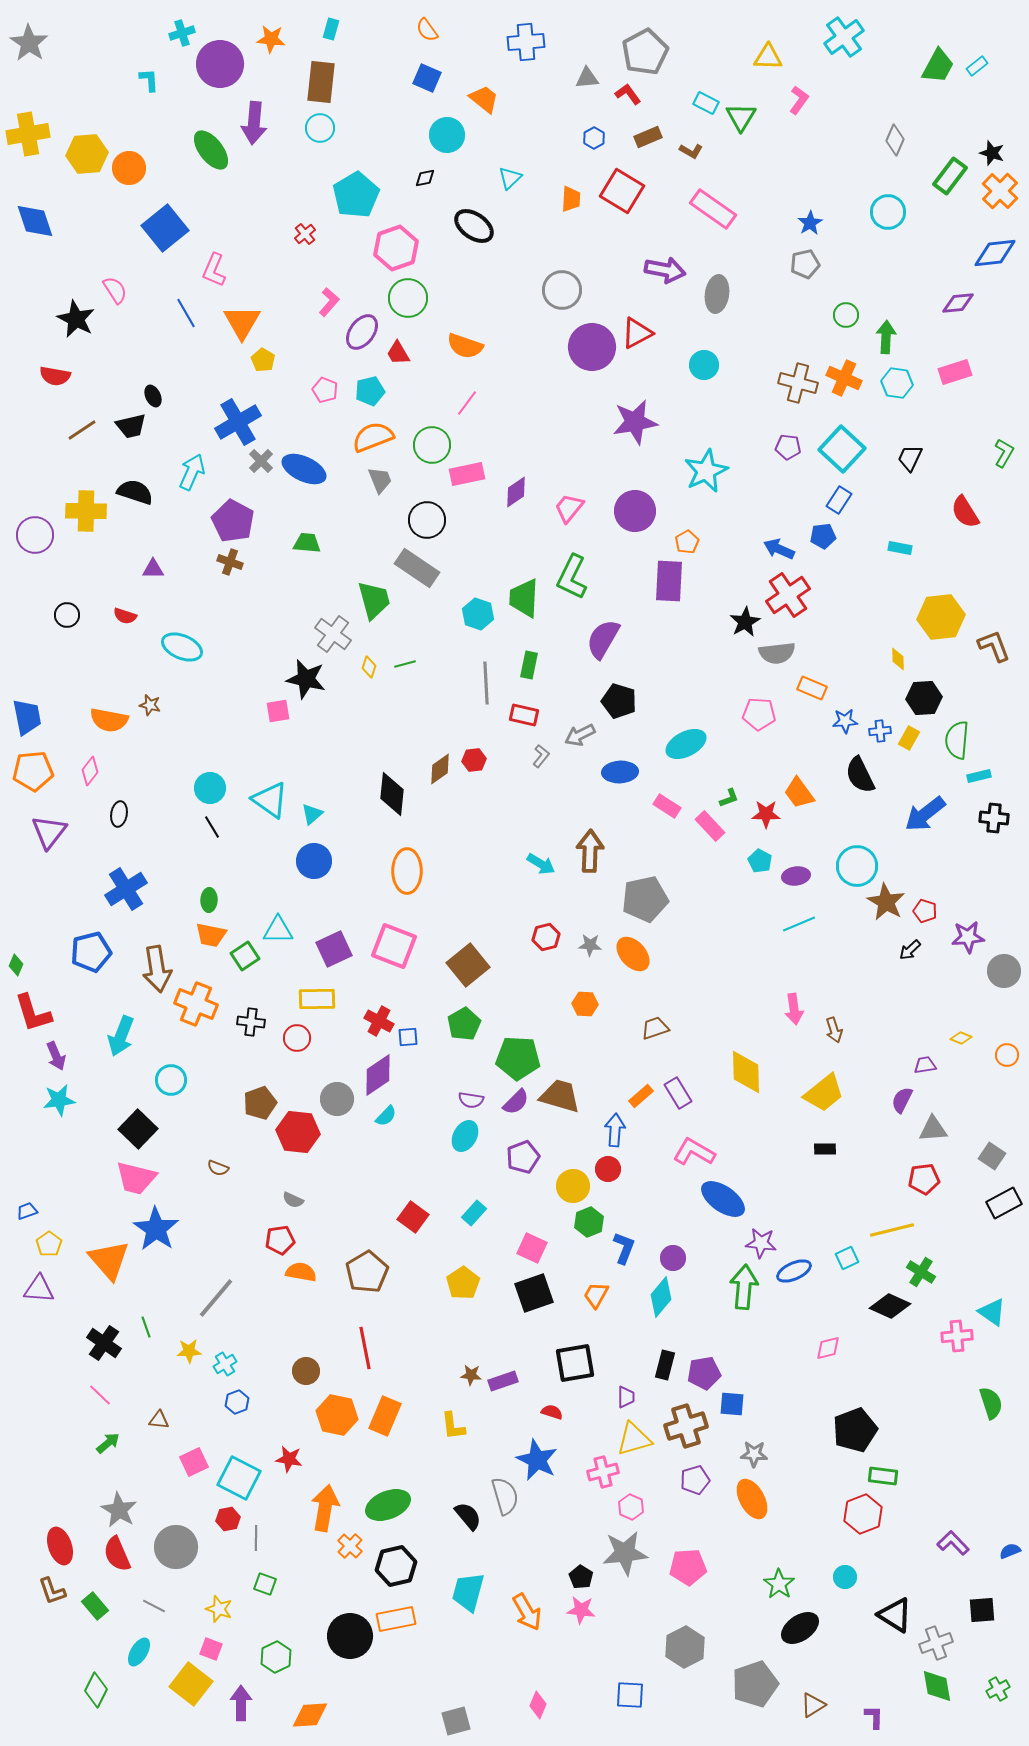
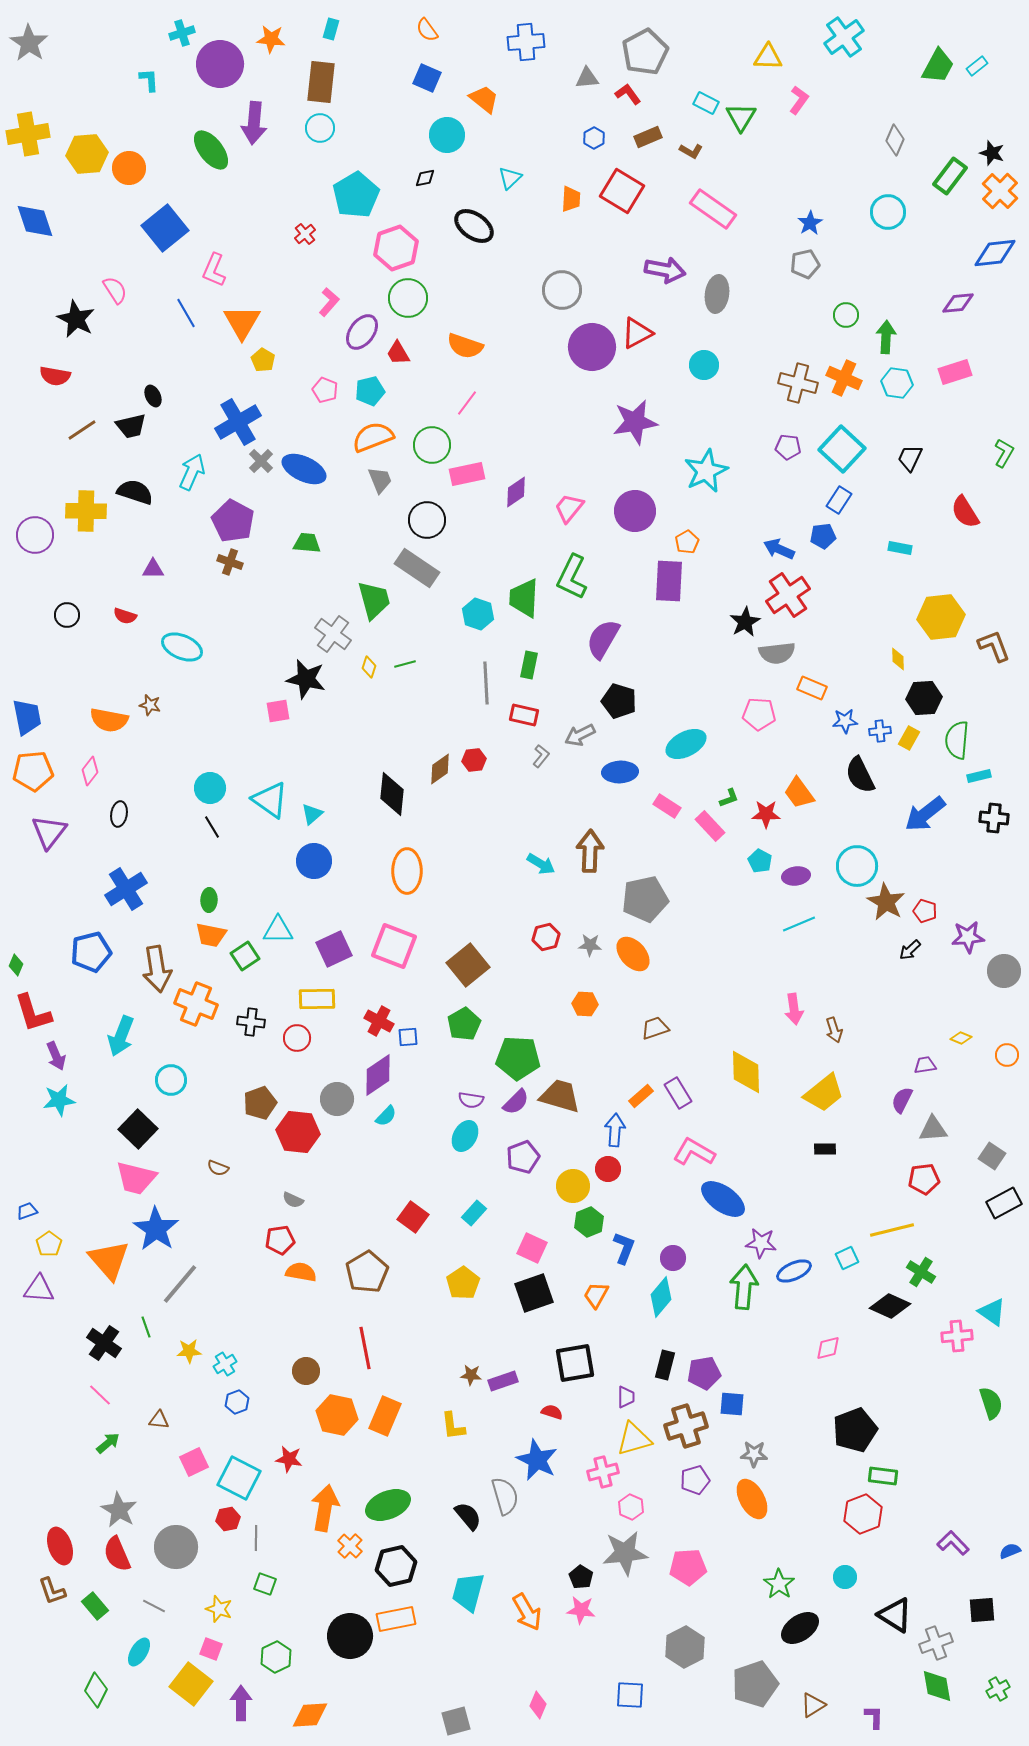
gray line at (216, 1298): moved 36 px left, 14 px up
